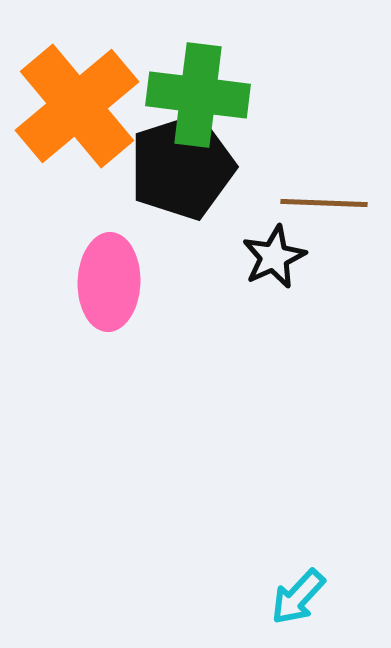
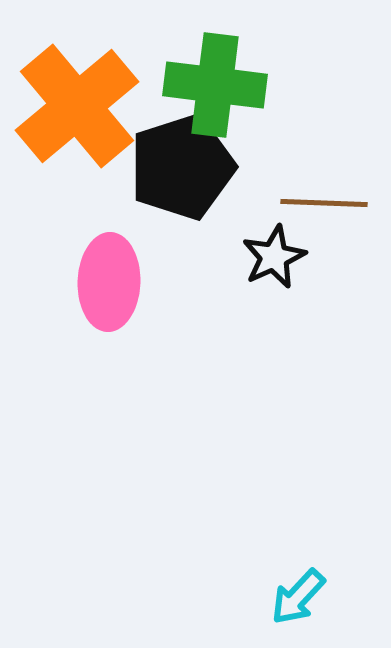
green cross: moved 17 px right, 10 px up
